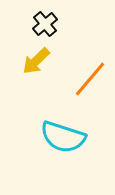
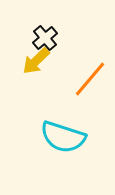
black cross: moved 14 px down
